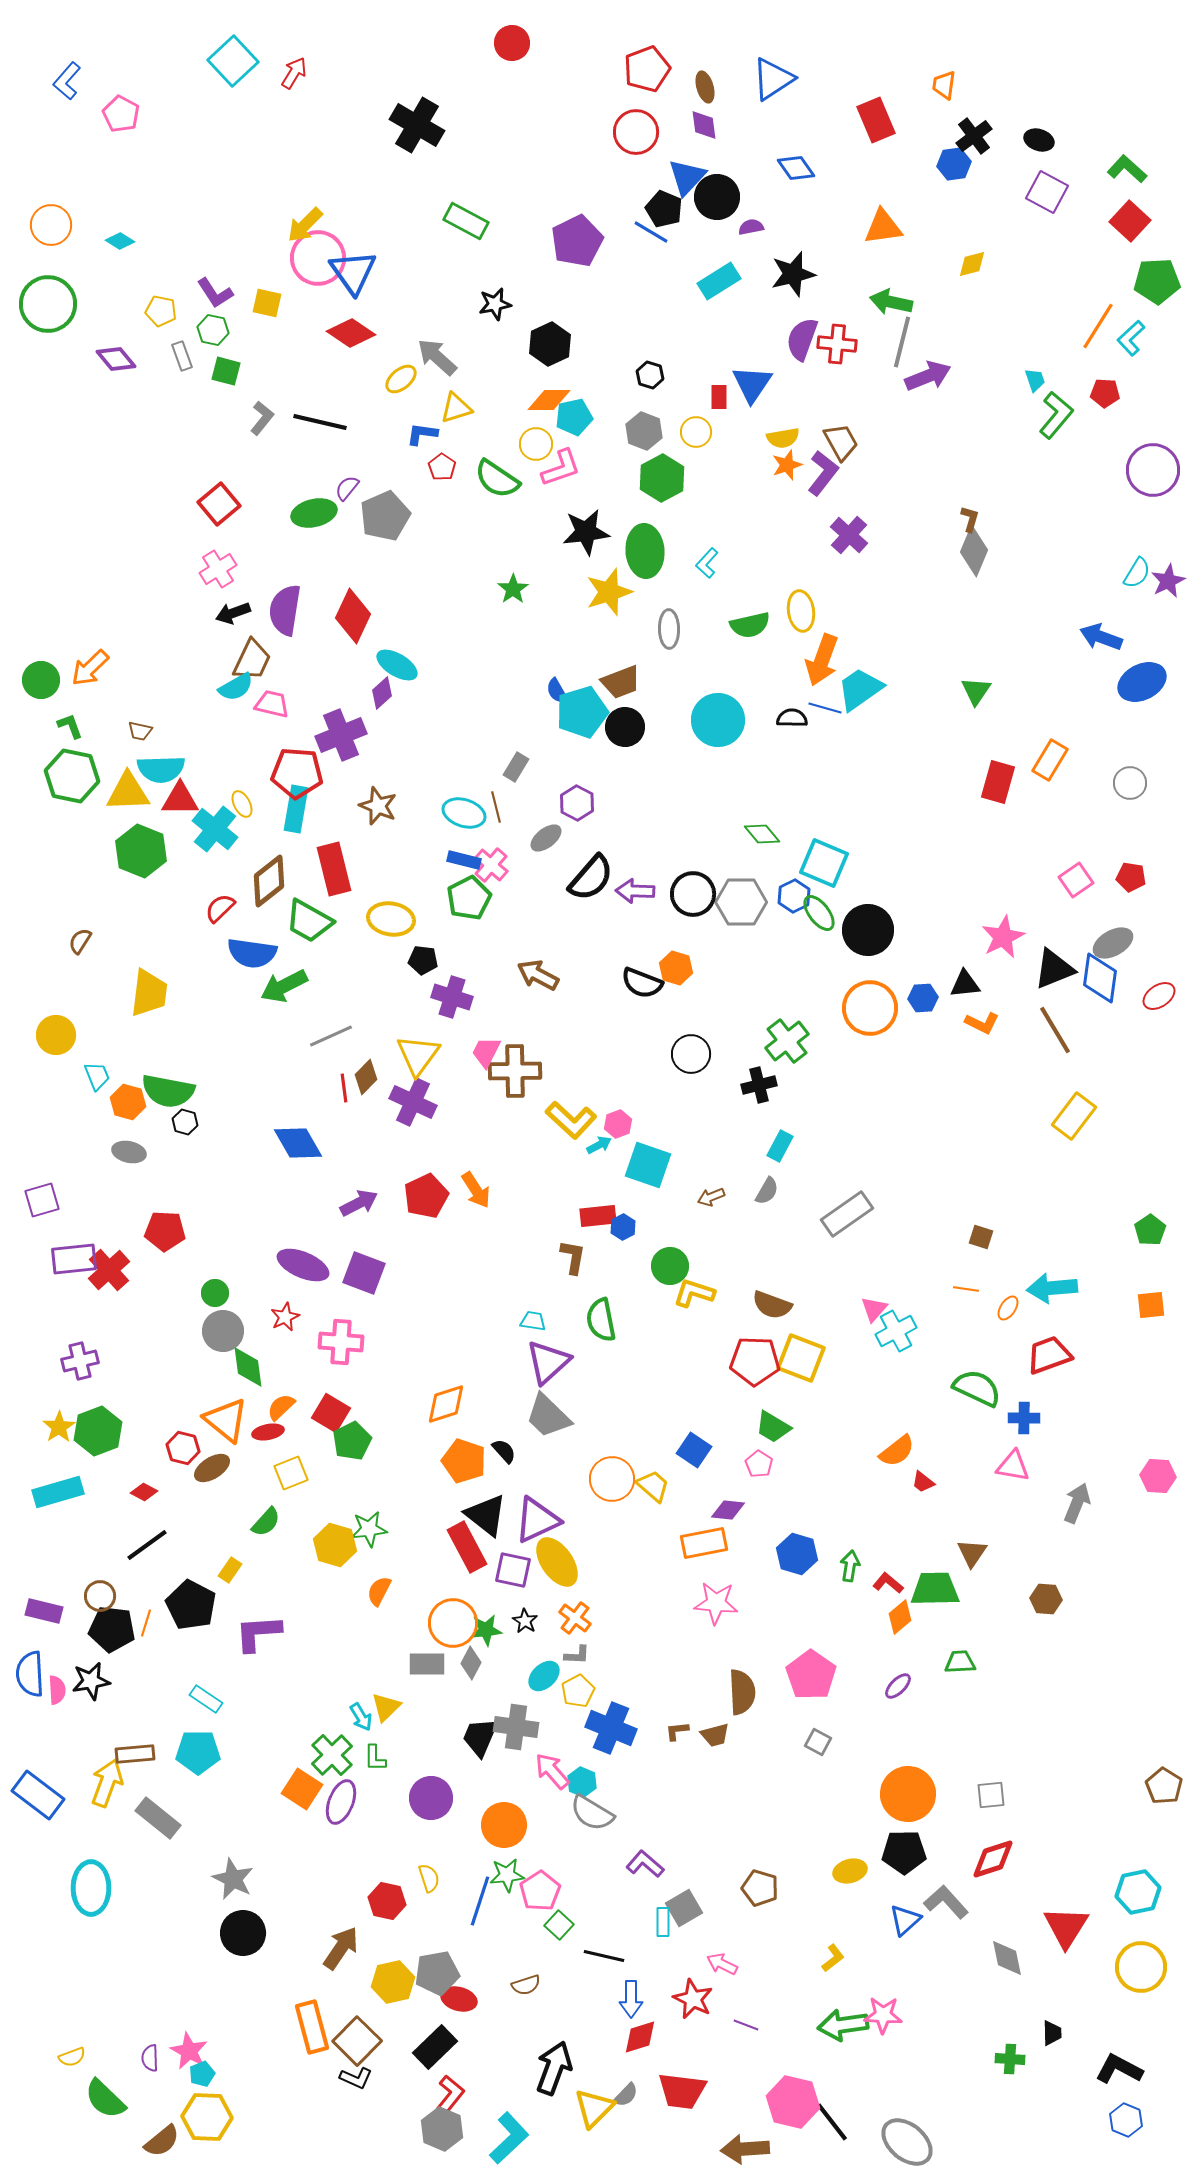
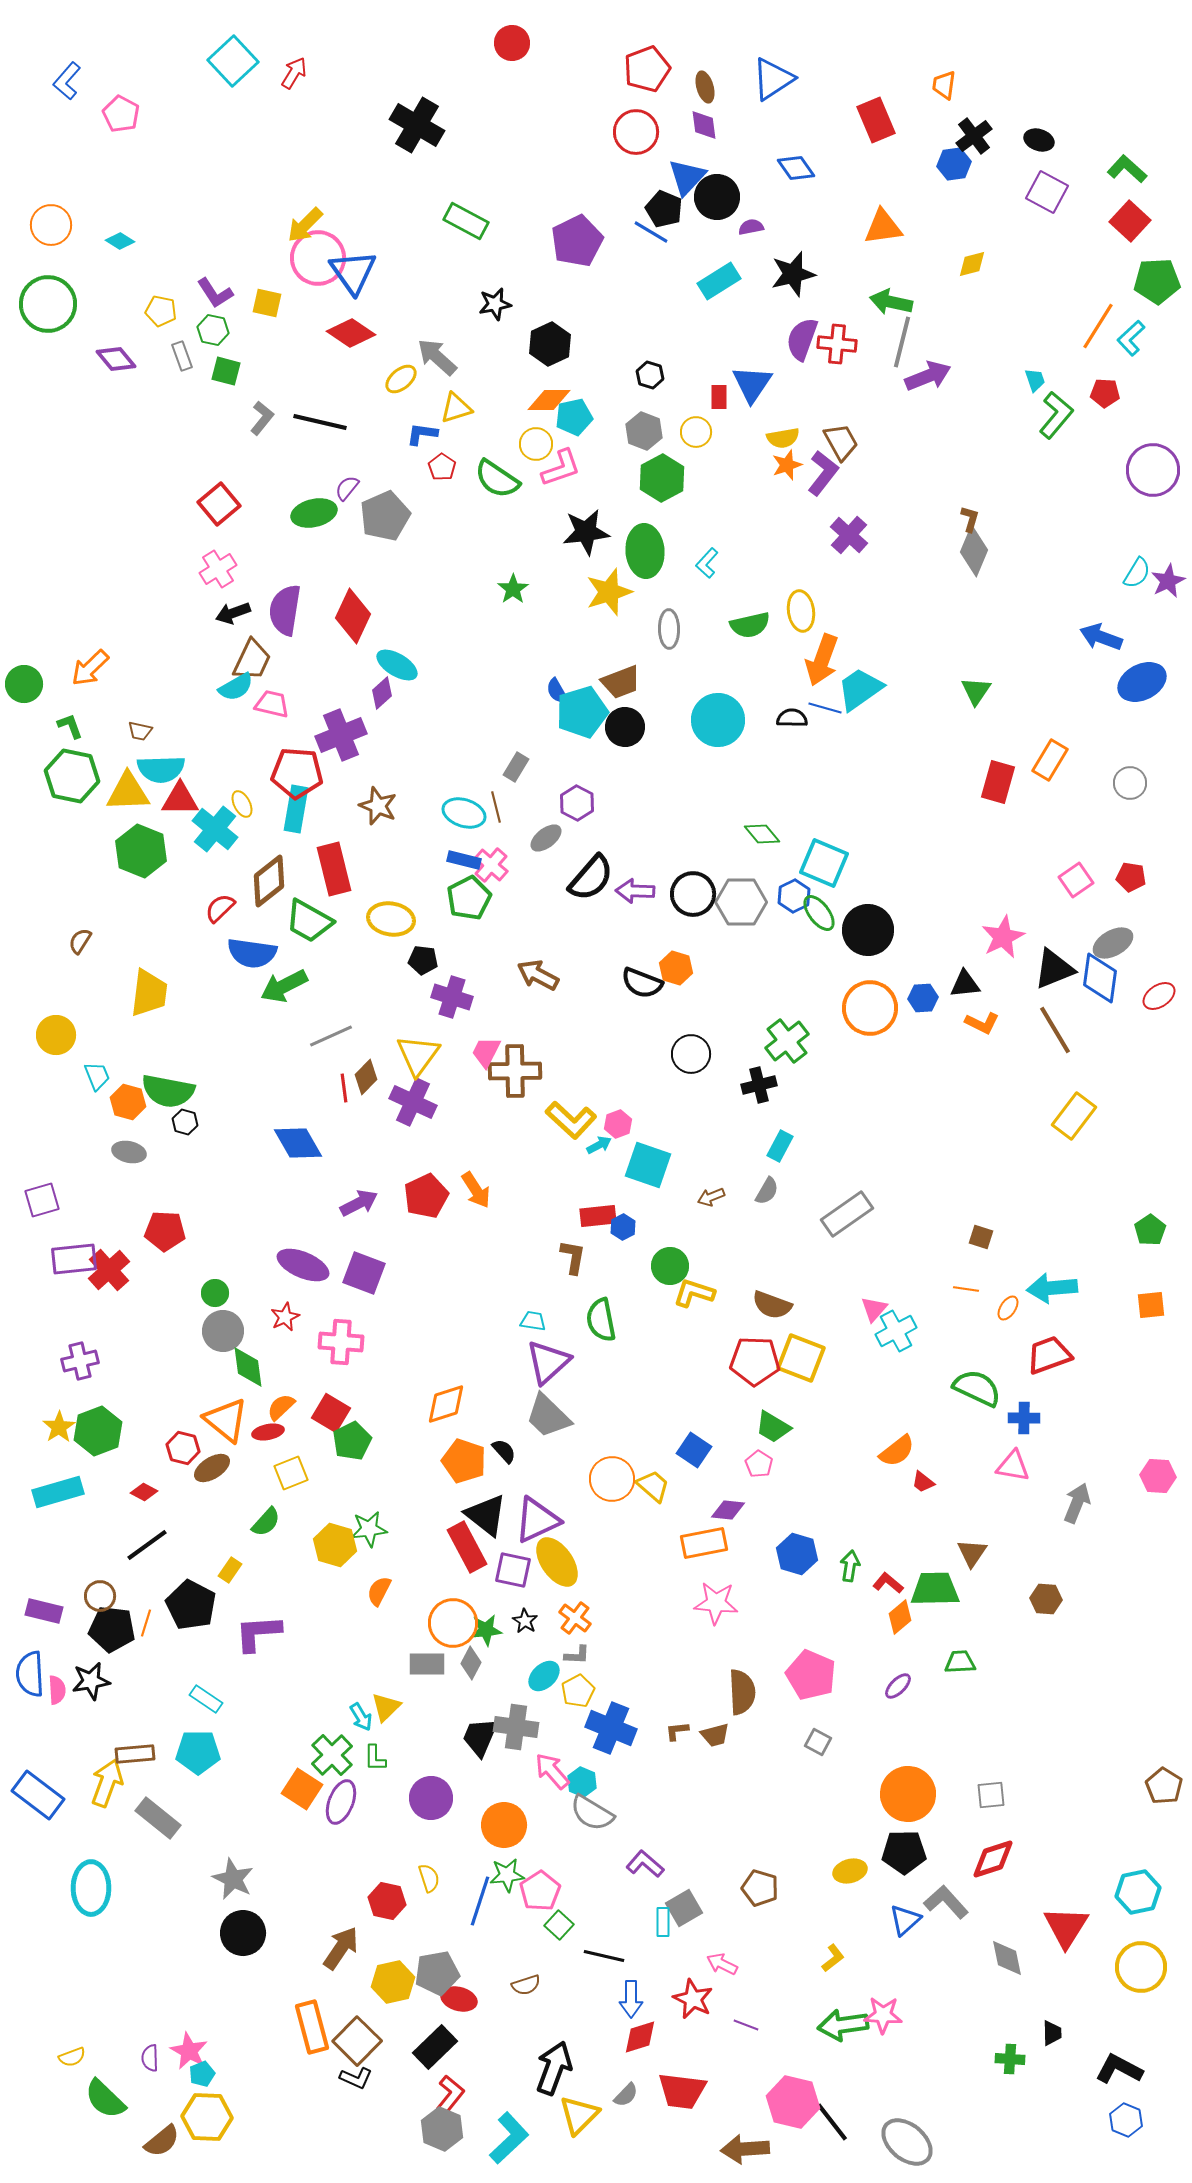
green circle at (41, 680): moved 17 px left, 4 px down
pink pentagon at (811, 1675): rotated 12 degrees counterclockwise
yellow triangle at (594, 2108): moved 15 px left, 7 px down
